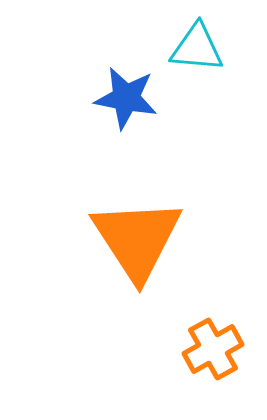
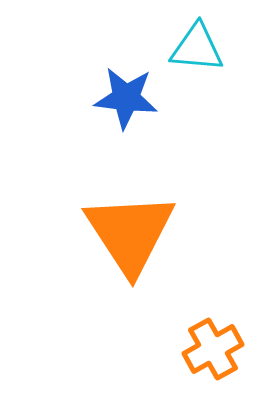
blue star: rotated 4 degrees counterclockwise
orange triangle: moved 7 px left, 6 px up
